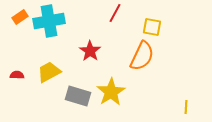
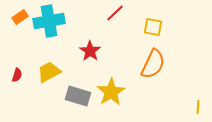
red line: rotated 18 degrees clockwise
yellow square: moved 1 px right
orange semicircle: moved 11 px right, 8 px down
red semicircle: rotated 104 degrees clockwise
yellow line: moved 12 px right
